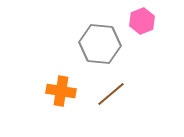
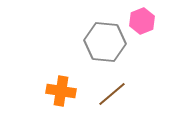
gray hexagon: moved 5 px right, 2 px up
brown line: moved 1 px right
